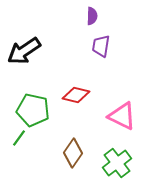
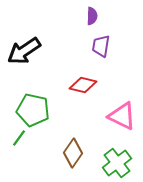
red diamond: moved 7 px right, 10 px up
